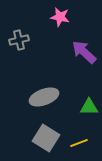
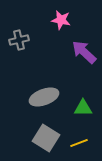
pink star: moved 1 px right, 3 px down
green triangle: moved 6 px left, 1 px down
